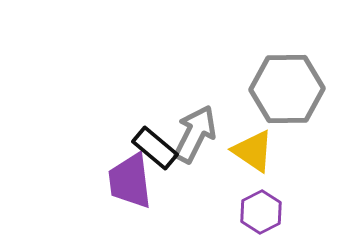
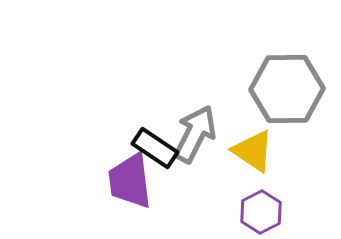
black rectangle: rotated 6 degrees counterclockwise
